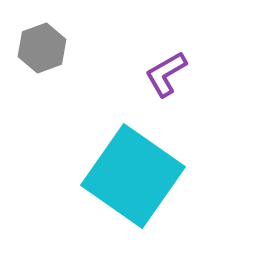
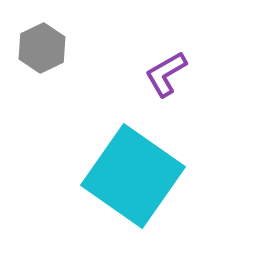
gray hexagon: rotated 6 degrees counterclockwise
